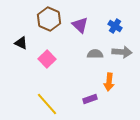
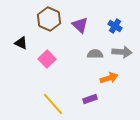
orange arrow: moved 4 px up; rotated 114 degrees counterclockwise
yellow line: moved 6 px right
